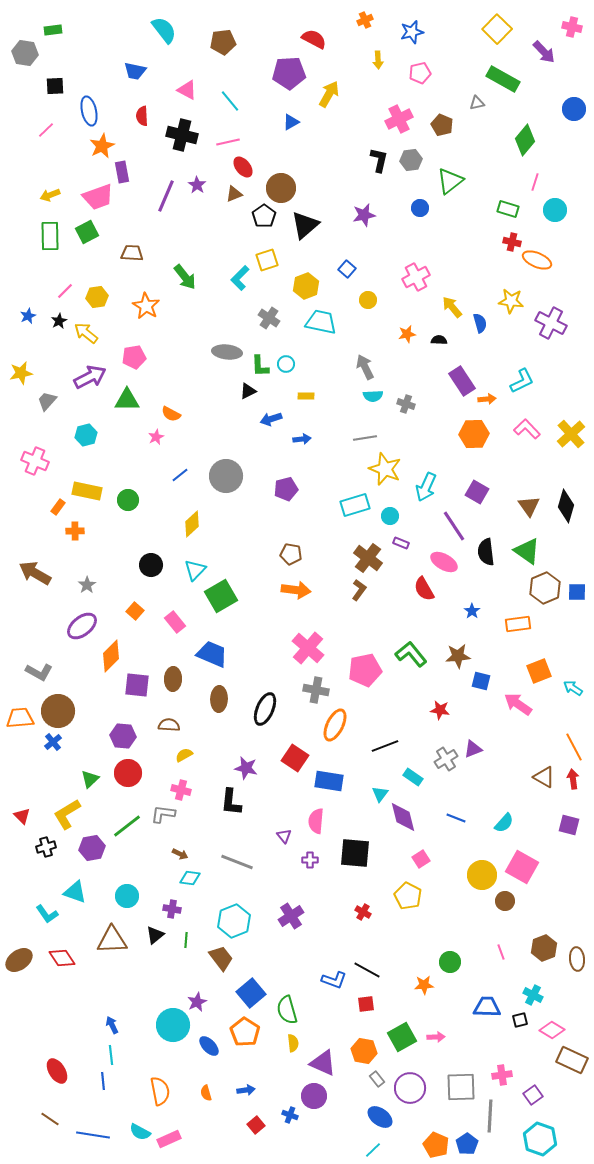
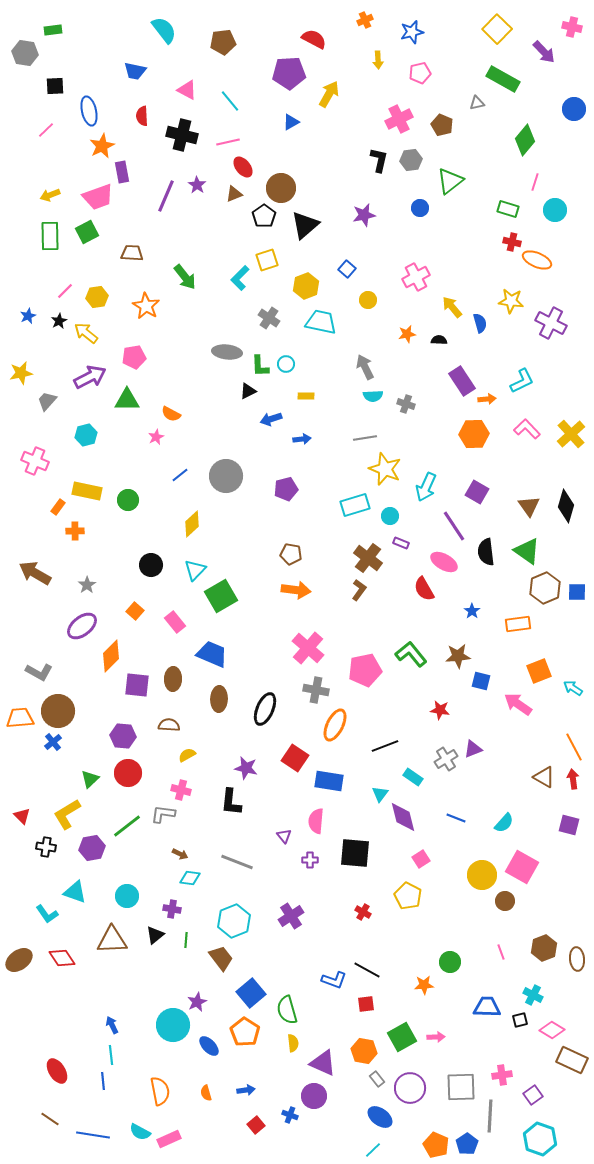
yellow semicircle at (184, 755): moved 3 px right
black cross at (46, 847): rotated 24 degrees clockwise
